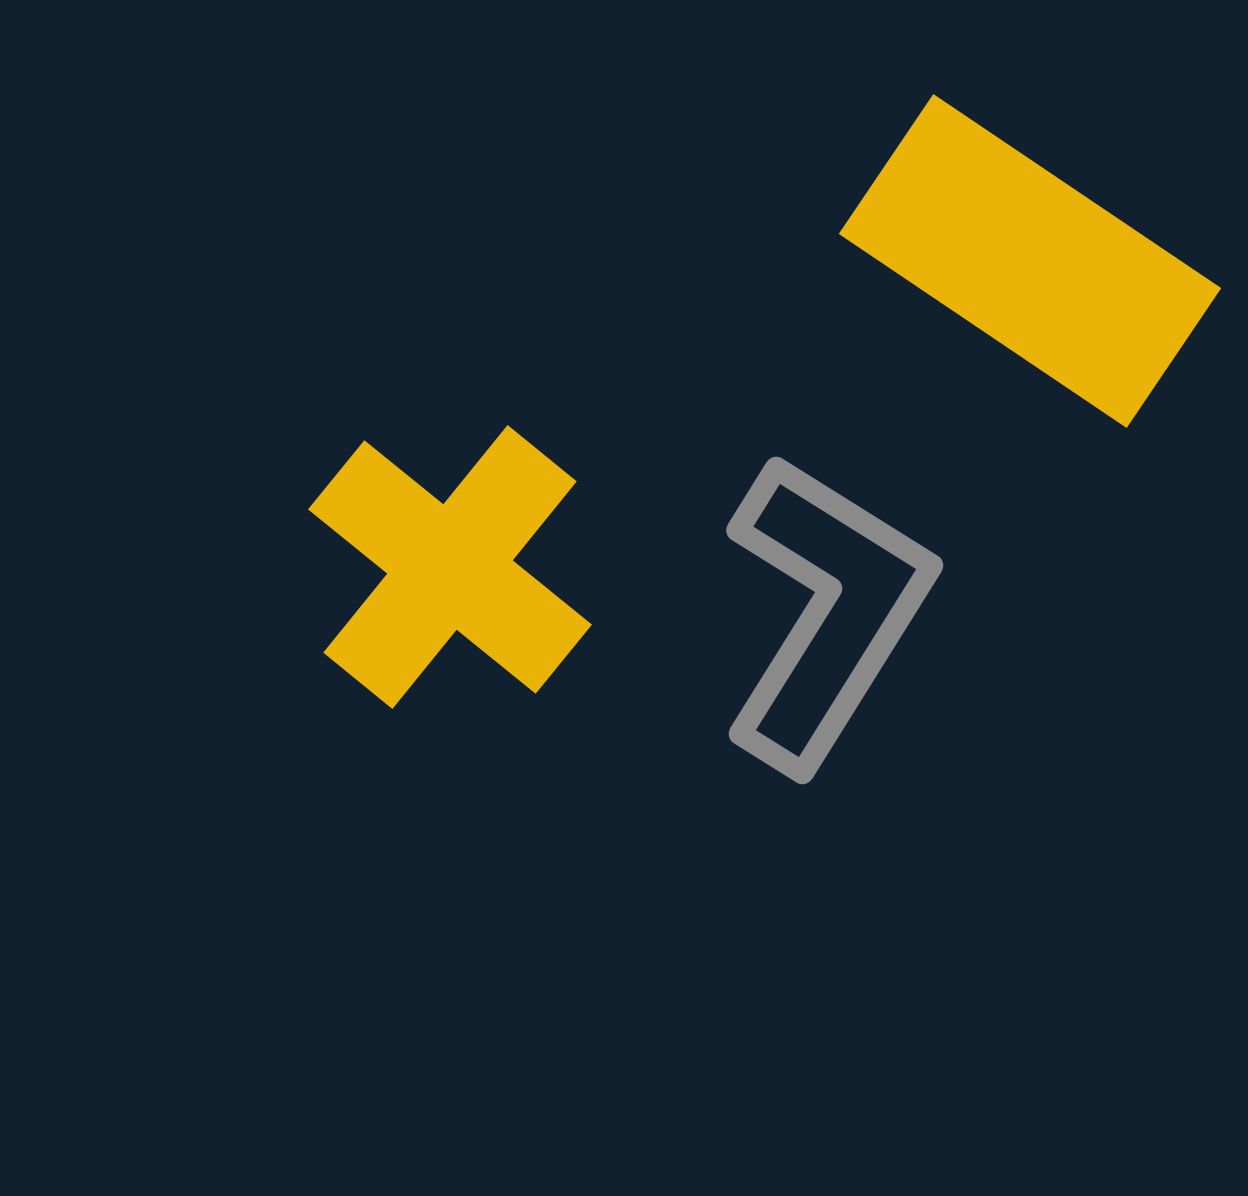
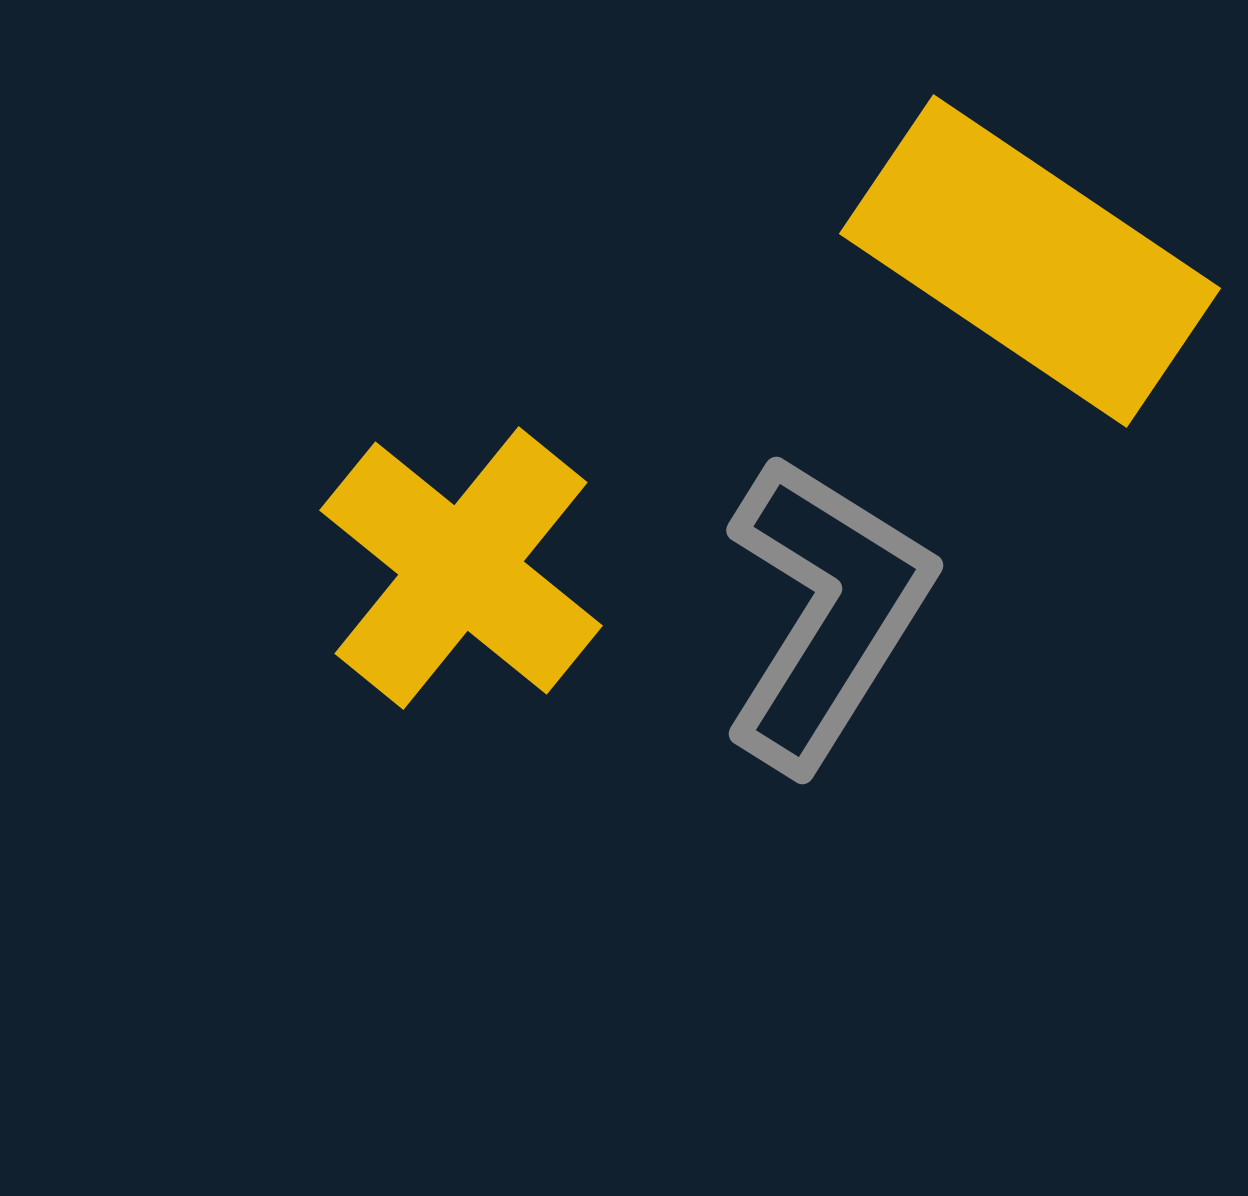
yellow cross: moved 11 px right, 1 px down
